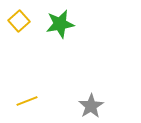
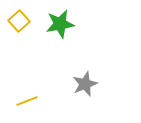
gray star: moved 6 px left, 22 px up; rotated 10 degrees clockwise
